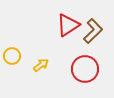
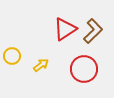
red triangle: moved 3 px left, 4 px down
red circle: moved 1 px left
